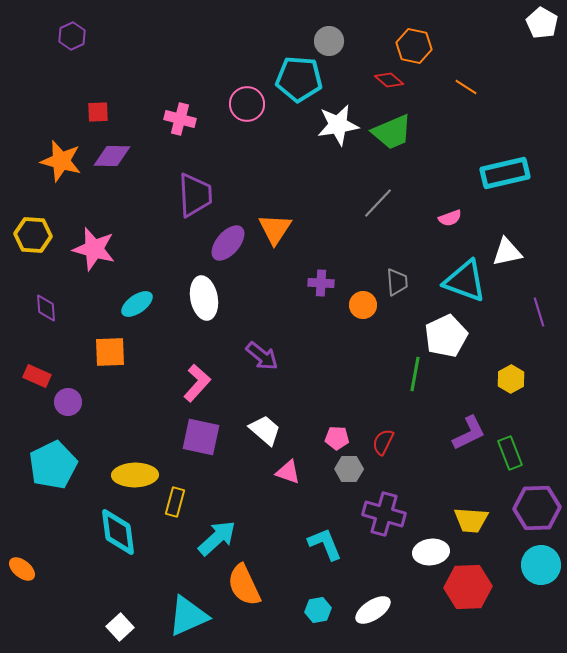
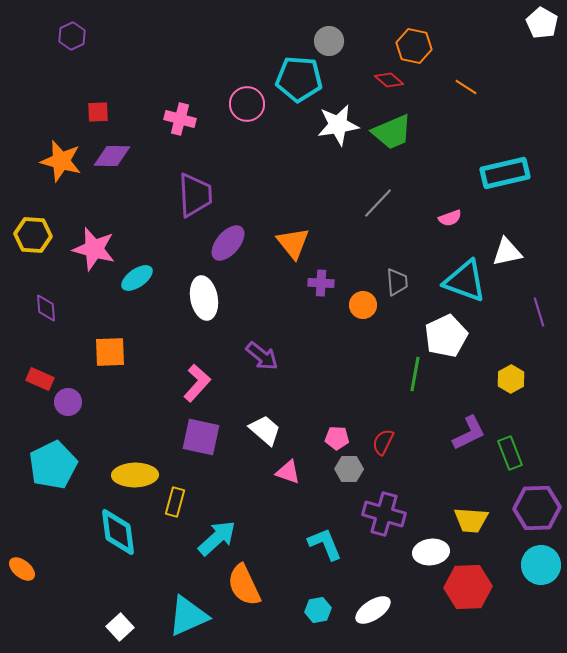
orange triangle at (275, 229): moved 18 px right, 14 px down; rotated 12 degrees counterclockwise
cyan ellipse at (137, 304): moved 26 px up
red rectangle at (37, 376): moved 3 px right, 3 px down
